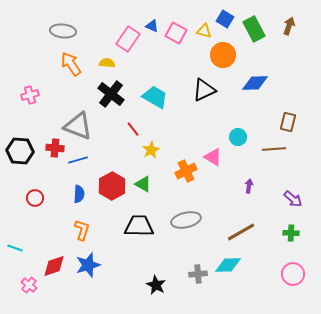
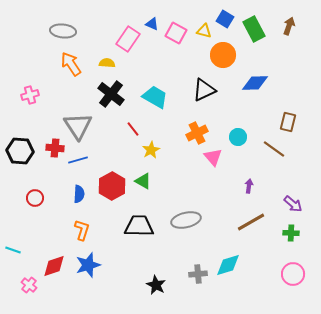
blue triangle at (152, 26): moved 2 px up
gray triangle at (78, 126): rotated 36 degrees clockwise
brown line at (274, 149): rotated 40 degrees clockwise
pink triangle at (213, 157): rotated 18 degrees clockwise
orange cross at (186, 171): moved 11 px right, 38 px up
green triangle at (143, 184): moved 3 px up
purple arrow at (293, 199): moved 5 px down
brown line at (241, 232): moved 10 px right, 10 px up
cyan line at (15, 248): moved 2 px left, 2 px down
cyan diamond at (228, 265): rotated 16 degrees counterclockwise
